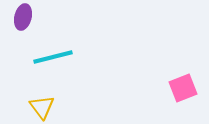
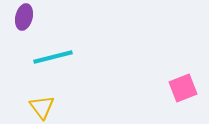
purple ellipse: moved 1 px right
